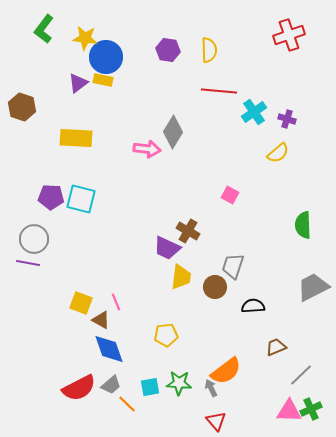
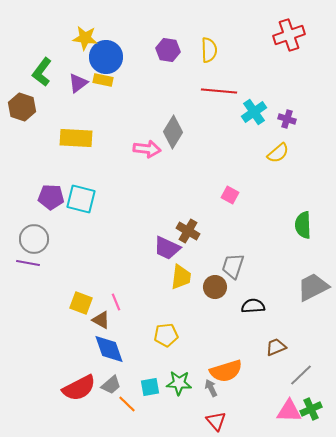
green L-shape at (44, 29): moved 2 px left, 43 px down
orange semicircle at (226, 371): rotated 20 degrees clockwise
